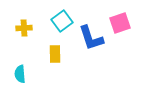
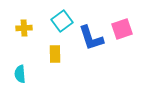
pink square: moved 2 px right, 6 px down
